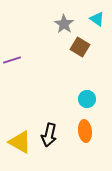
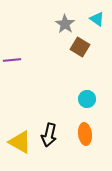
gray star: moved 1 px right
purple line: rotated 12 degrees clockwise
orange ellipse: moved 3 px down
